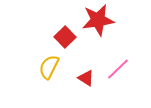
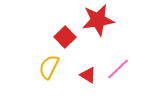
red triangle: moved 2 px right, 3 px up
